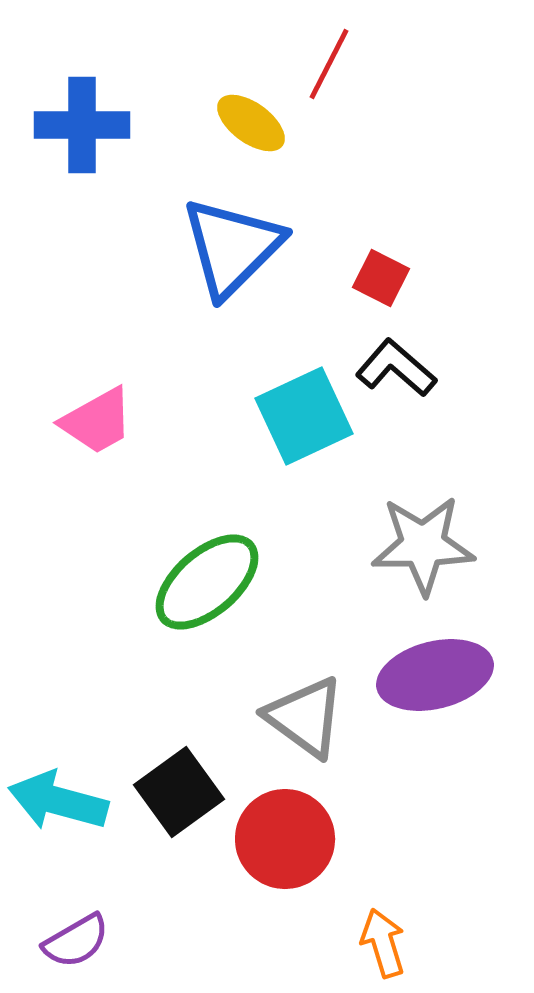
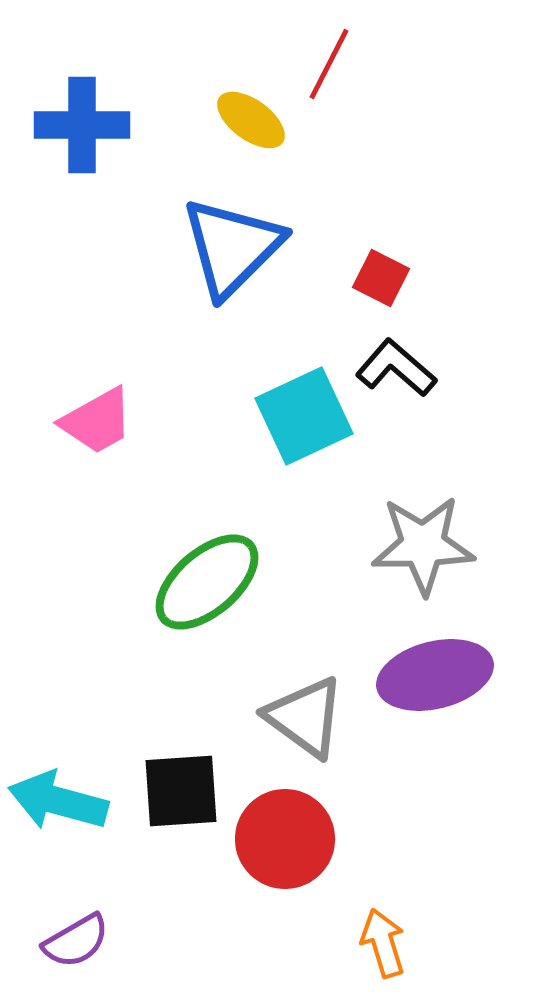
yellow ellipse: moved 3 px up
black square: moved 2 px right, 1 px up; rotated 32 degrees clockwise
